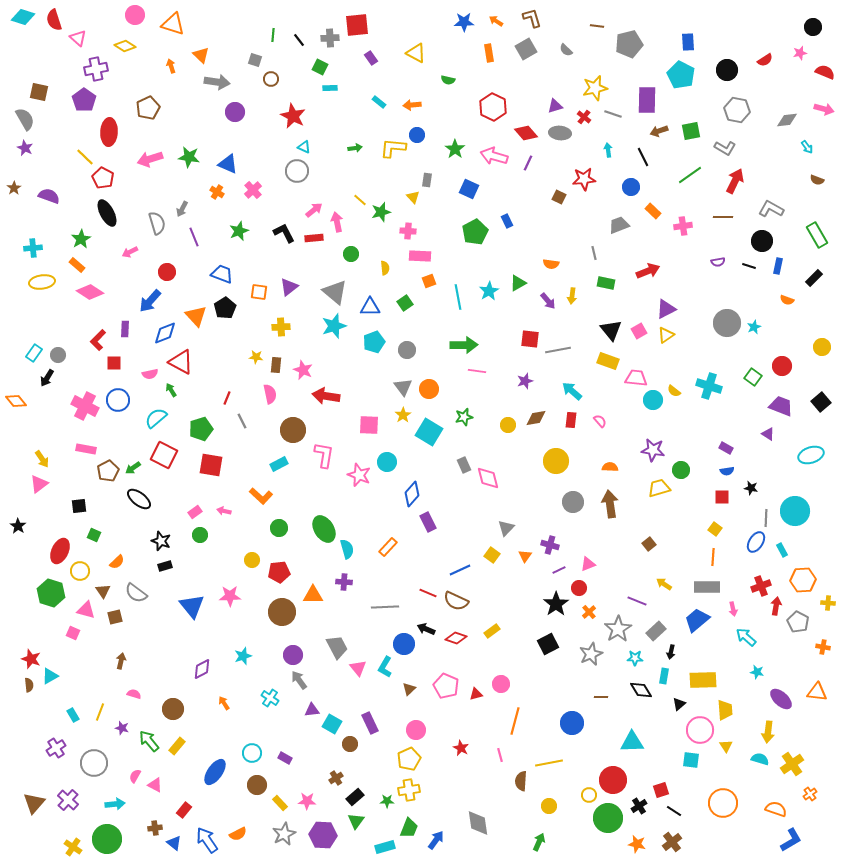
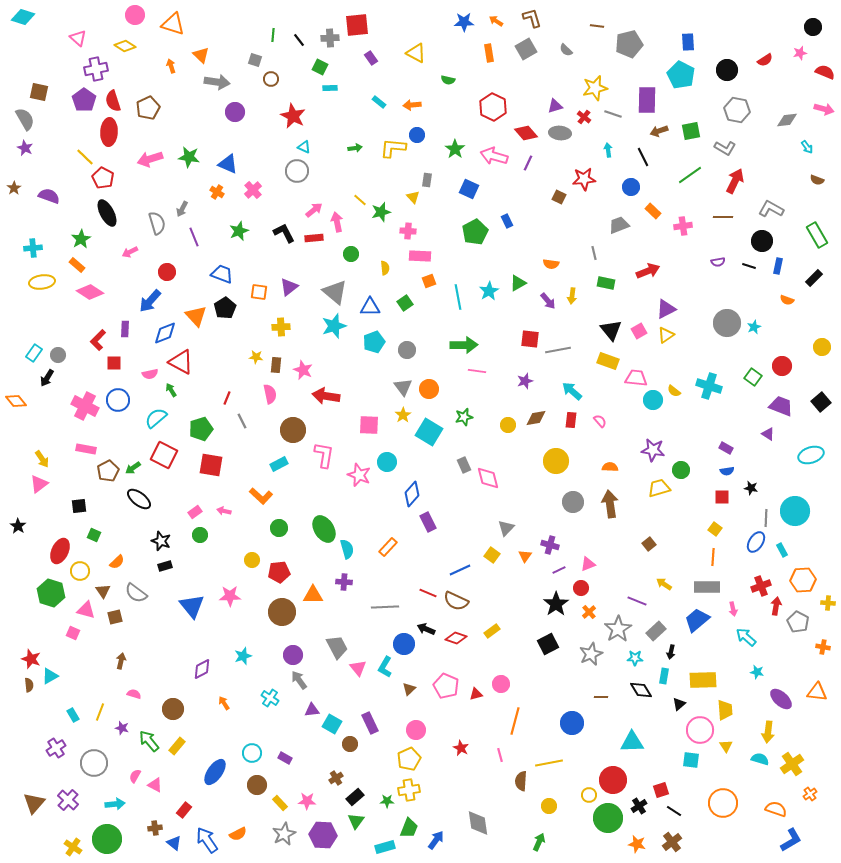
red semicircle at (54, 20): moved 59 px right, 81 px down
red circle at (579, 588): moved 2 px right
